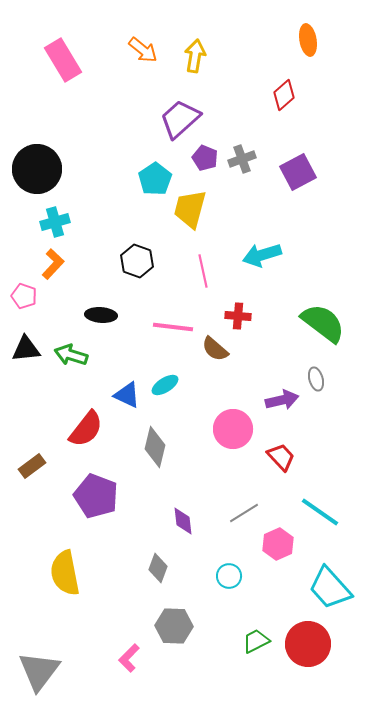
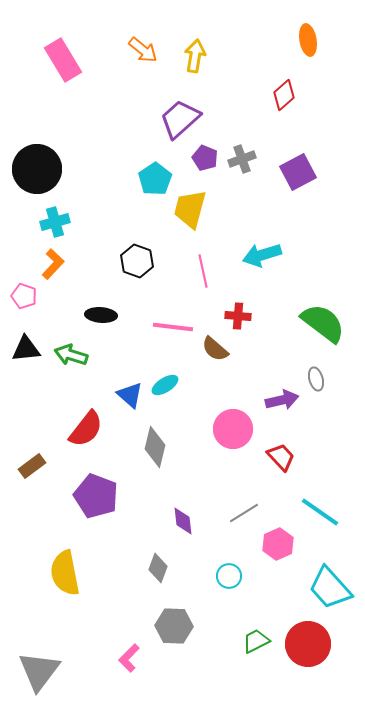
blue triangle at (127, 395): moved 3 px right; rotated 16 degrees clockwise
